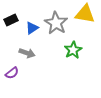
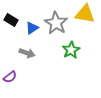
black rectangle: rotated 56 degrees clockwise
green star: moved 2 px left
purple semicircle: moved 2 px left, 4 px down
